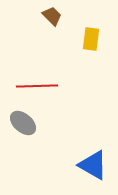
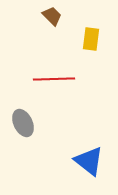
red line: moved 17 px right, 7 px up
gray ellipse: rotated 24 degrees clockwise
blue triangle: moved 4 px left, 4 px up; rotated 8 degrees clockwise
